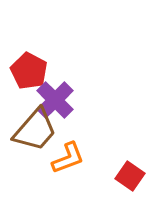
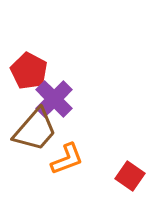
purple cross: moved 1 px left, 1 px up
orange L-shape: moved 1 px left, 1 px down
